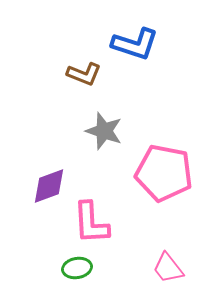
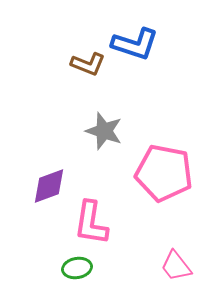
brown L-shape: moved 4 px right, 10 px up
pink L-shape: rotated 12 degrees clockwise
pink trapezoid: moved 8 px right, 2 px up
